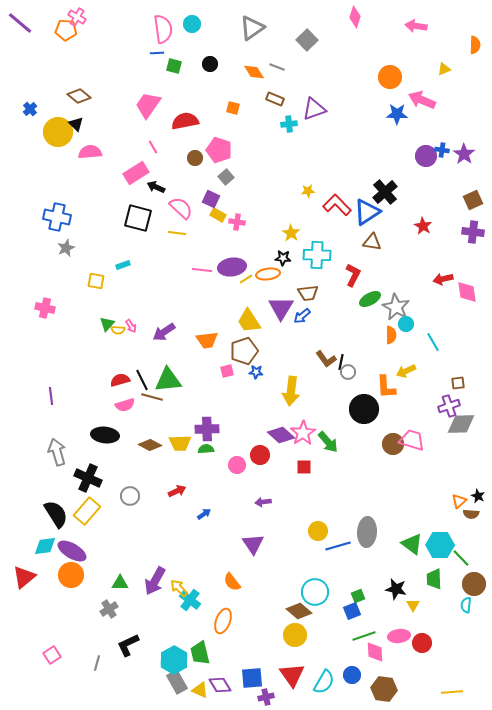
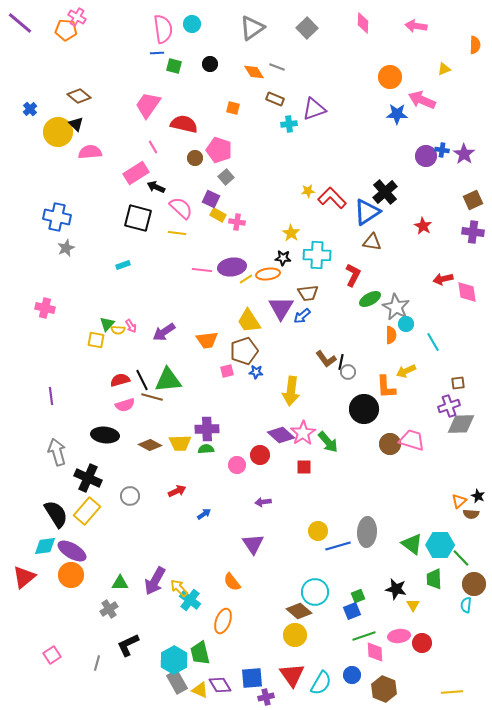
pink diamond at (355, 17): moved 8 px right, 6 px down; rotated 15 degrees counterclockwise
gray square at (307, 40): moved 12 px up
red semicircle at (185, 121): moved 1 px left, 3 px down; rotated 24 degrees clockwise
red L-shape at (337, 205): moved 5 px left, 7 px up
yellow square at (96, 281): moved 59 px down
brown circle at (393, 444): moved 3 px left
cyan semicircle at (324, 682): moved 3 px left, 1 px down
brown hexagon at (384, 689): rotated 15 degrees clockwise
